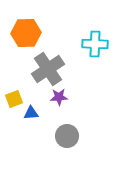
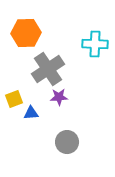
gray circle: moved 6 px down
